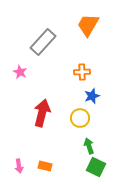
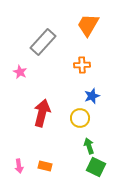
orange cross: moved 7 px up
